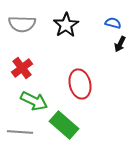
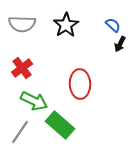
blue semicircle: moved 2 px down; rotated 28 degrees clockwise
red ellipse: rotated 12 degrees clockwise
green rectangle: moved 4 px left
gray line: rotated 60 degrees counterclockwise
